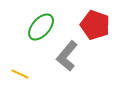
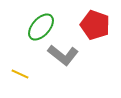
gray L-shape: moved 4 px left, 1 px up; rotated 92 degrees counterclockwise
